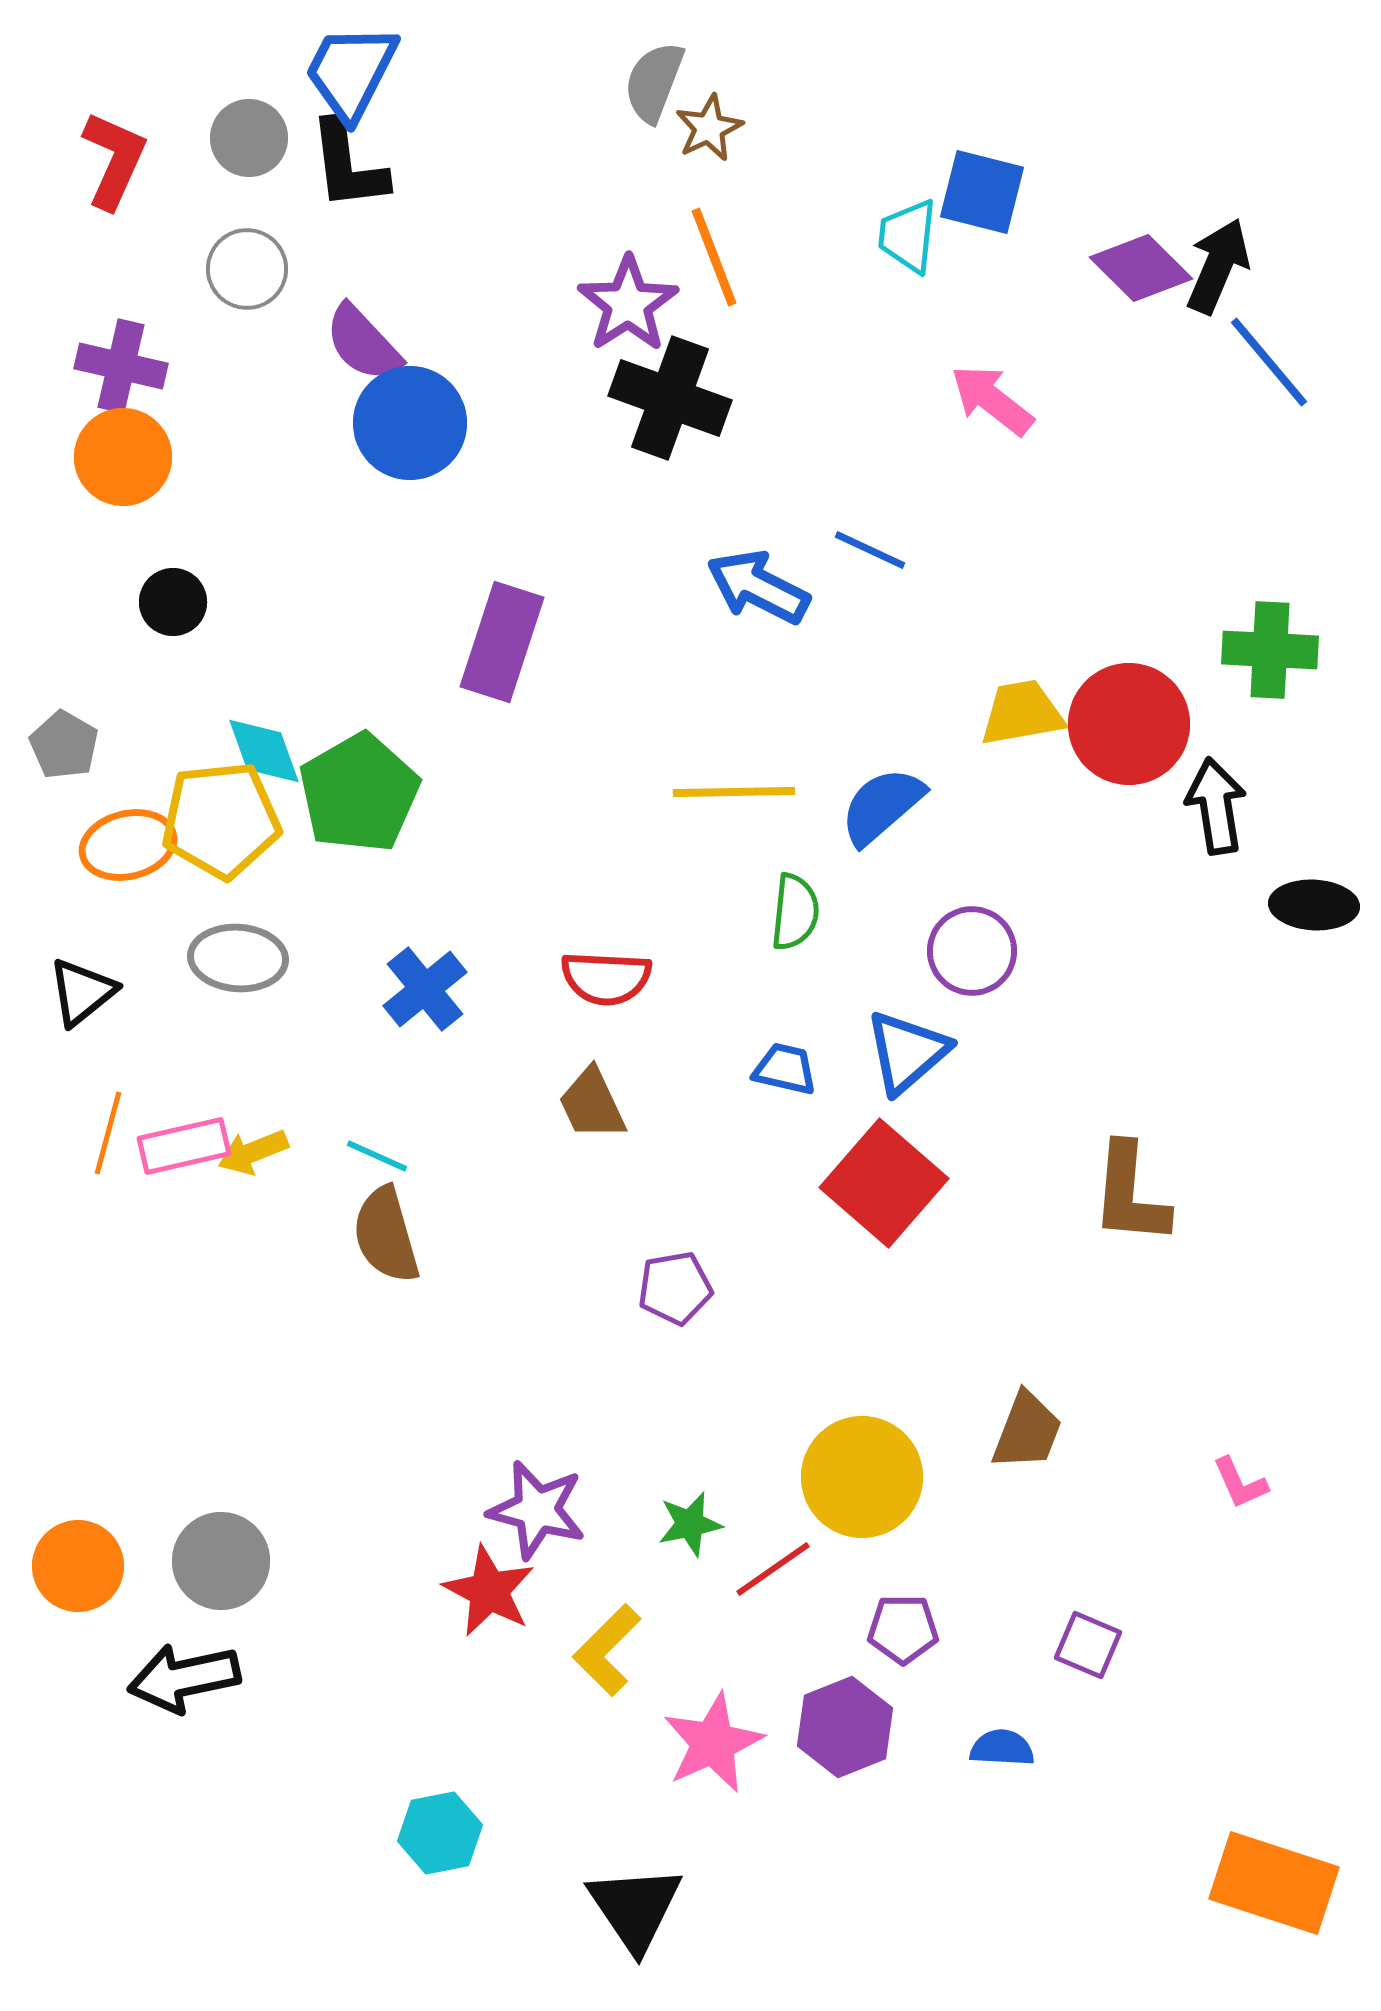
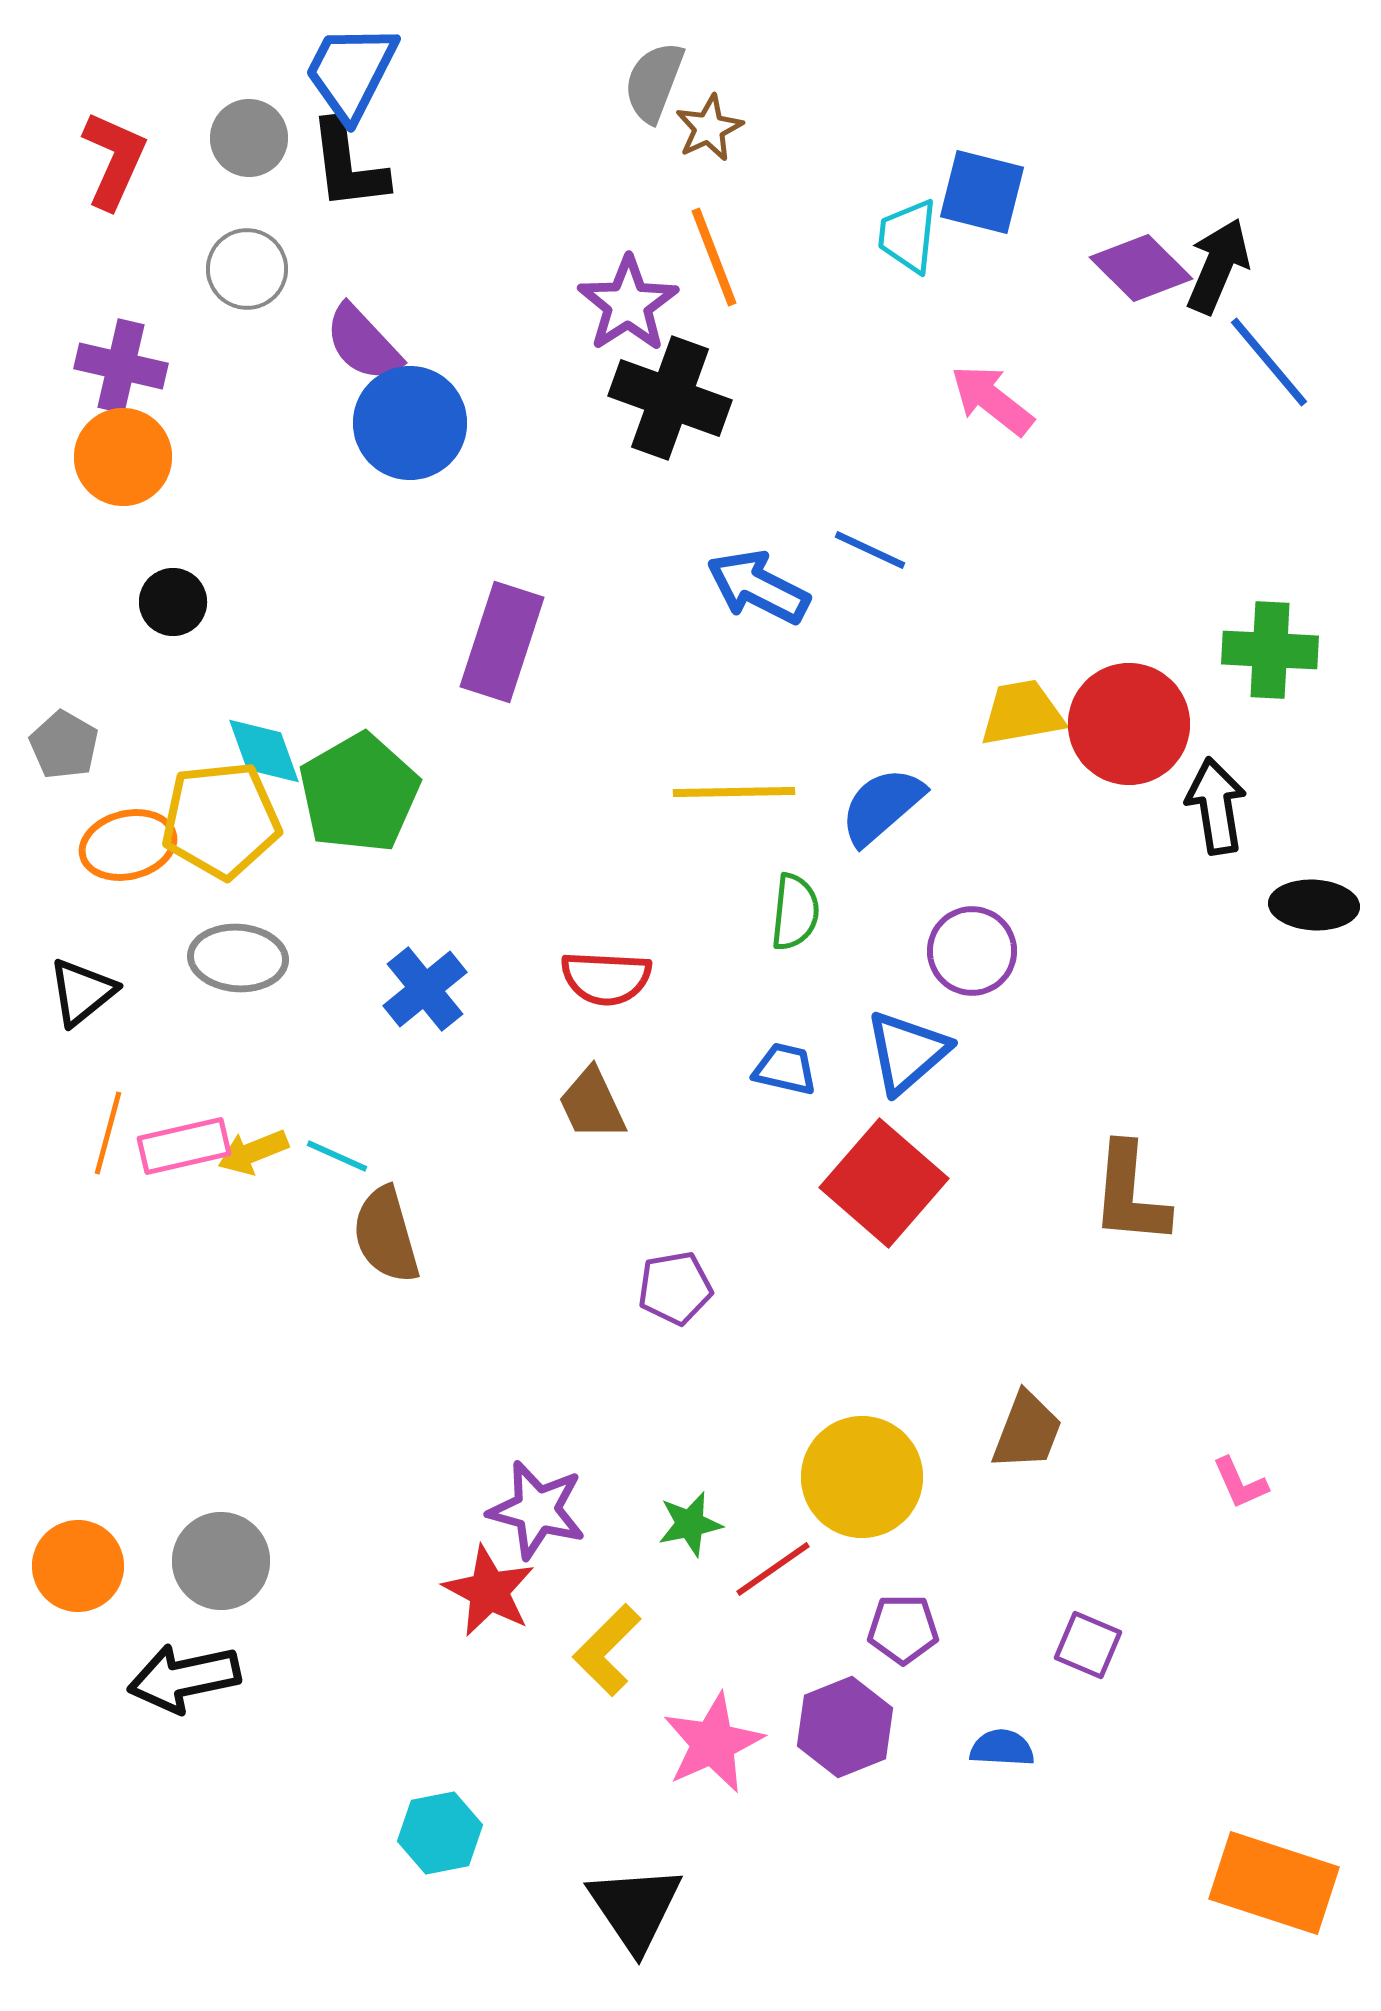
cyan line at (377, 1156): moved 40 px left
